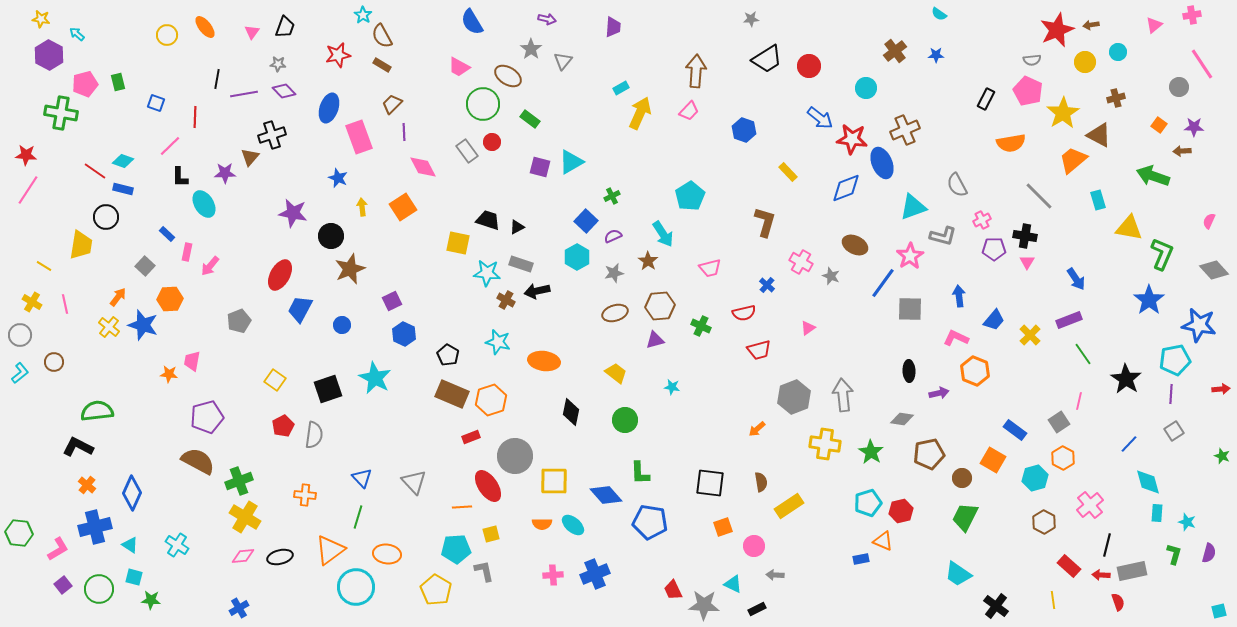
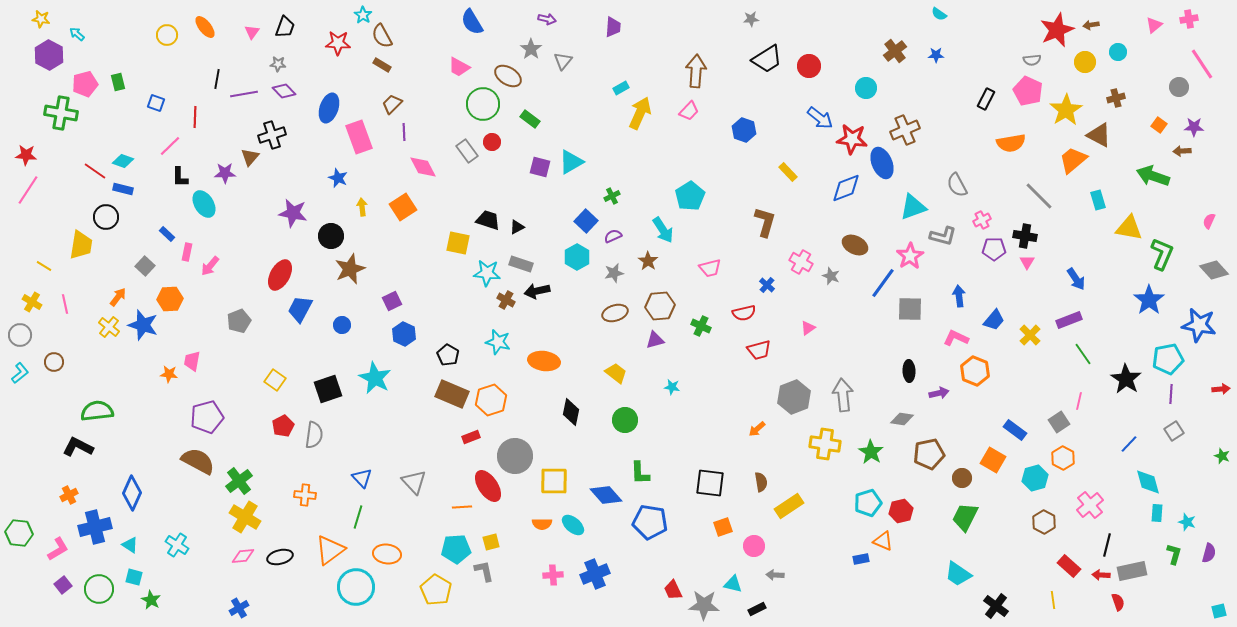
pink cross at (1192, 15): moved 3 px left, 4 px down
red star at (338, 55): moved 12 px up; rotated 15 degrees clockwise
yellow star at (1063, 113): moved 3 px right, 3 px up
cyan arrow at (663, 234): moved 4 px up
cyan pentagon at (1175, 360): moved 7 px left, 1 px up
green cross at (239, 481): rotated 16 degrees counterclockwise
orange cross at (87, 485): moved 18 px left, 10 px down; rotated 24 degrees clockwise
yellow square at (491, 534): moved 8 px down
cyan triangle at (733, 584): rotated 12 degrees counterclockwise
green star at (151, 600): rotated 24 degrees clockwise
